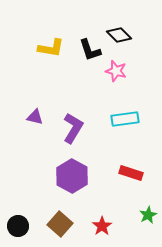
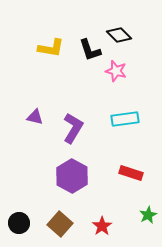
black circle: moved 1 px right, 3 px up
